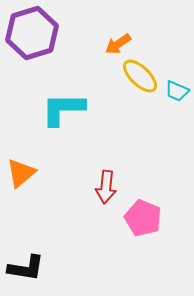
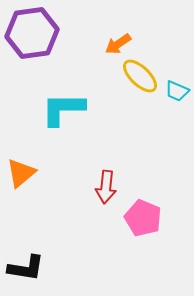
purple hexagon: rotated 9 degrees clockwise
